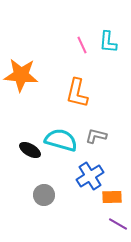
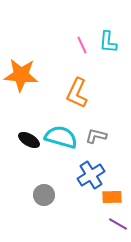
orange L-shape: rotated 12 degrees clockwise
cyan semicircle: moved 3 px up
black ellipse: moved 1 px left, 10 px up
blue cross: moved 1 px right, 1 px up
